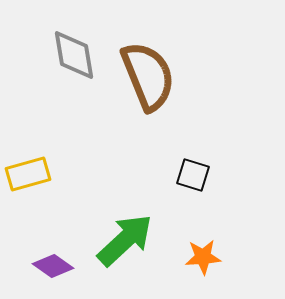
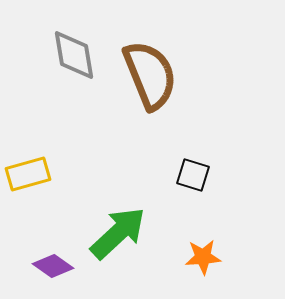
brown semicircle: moved 2 px right, 1 px up
green arrow: moved 7 px left, 7 px up
